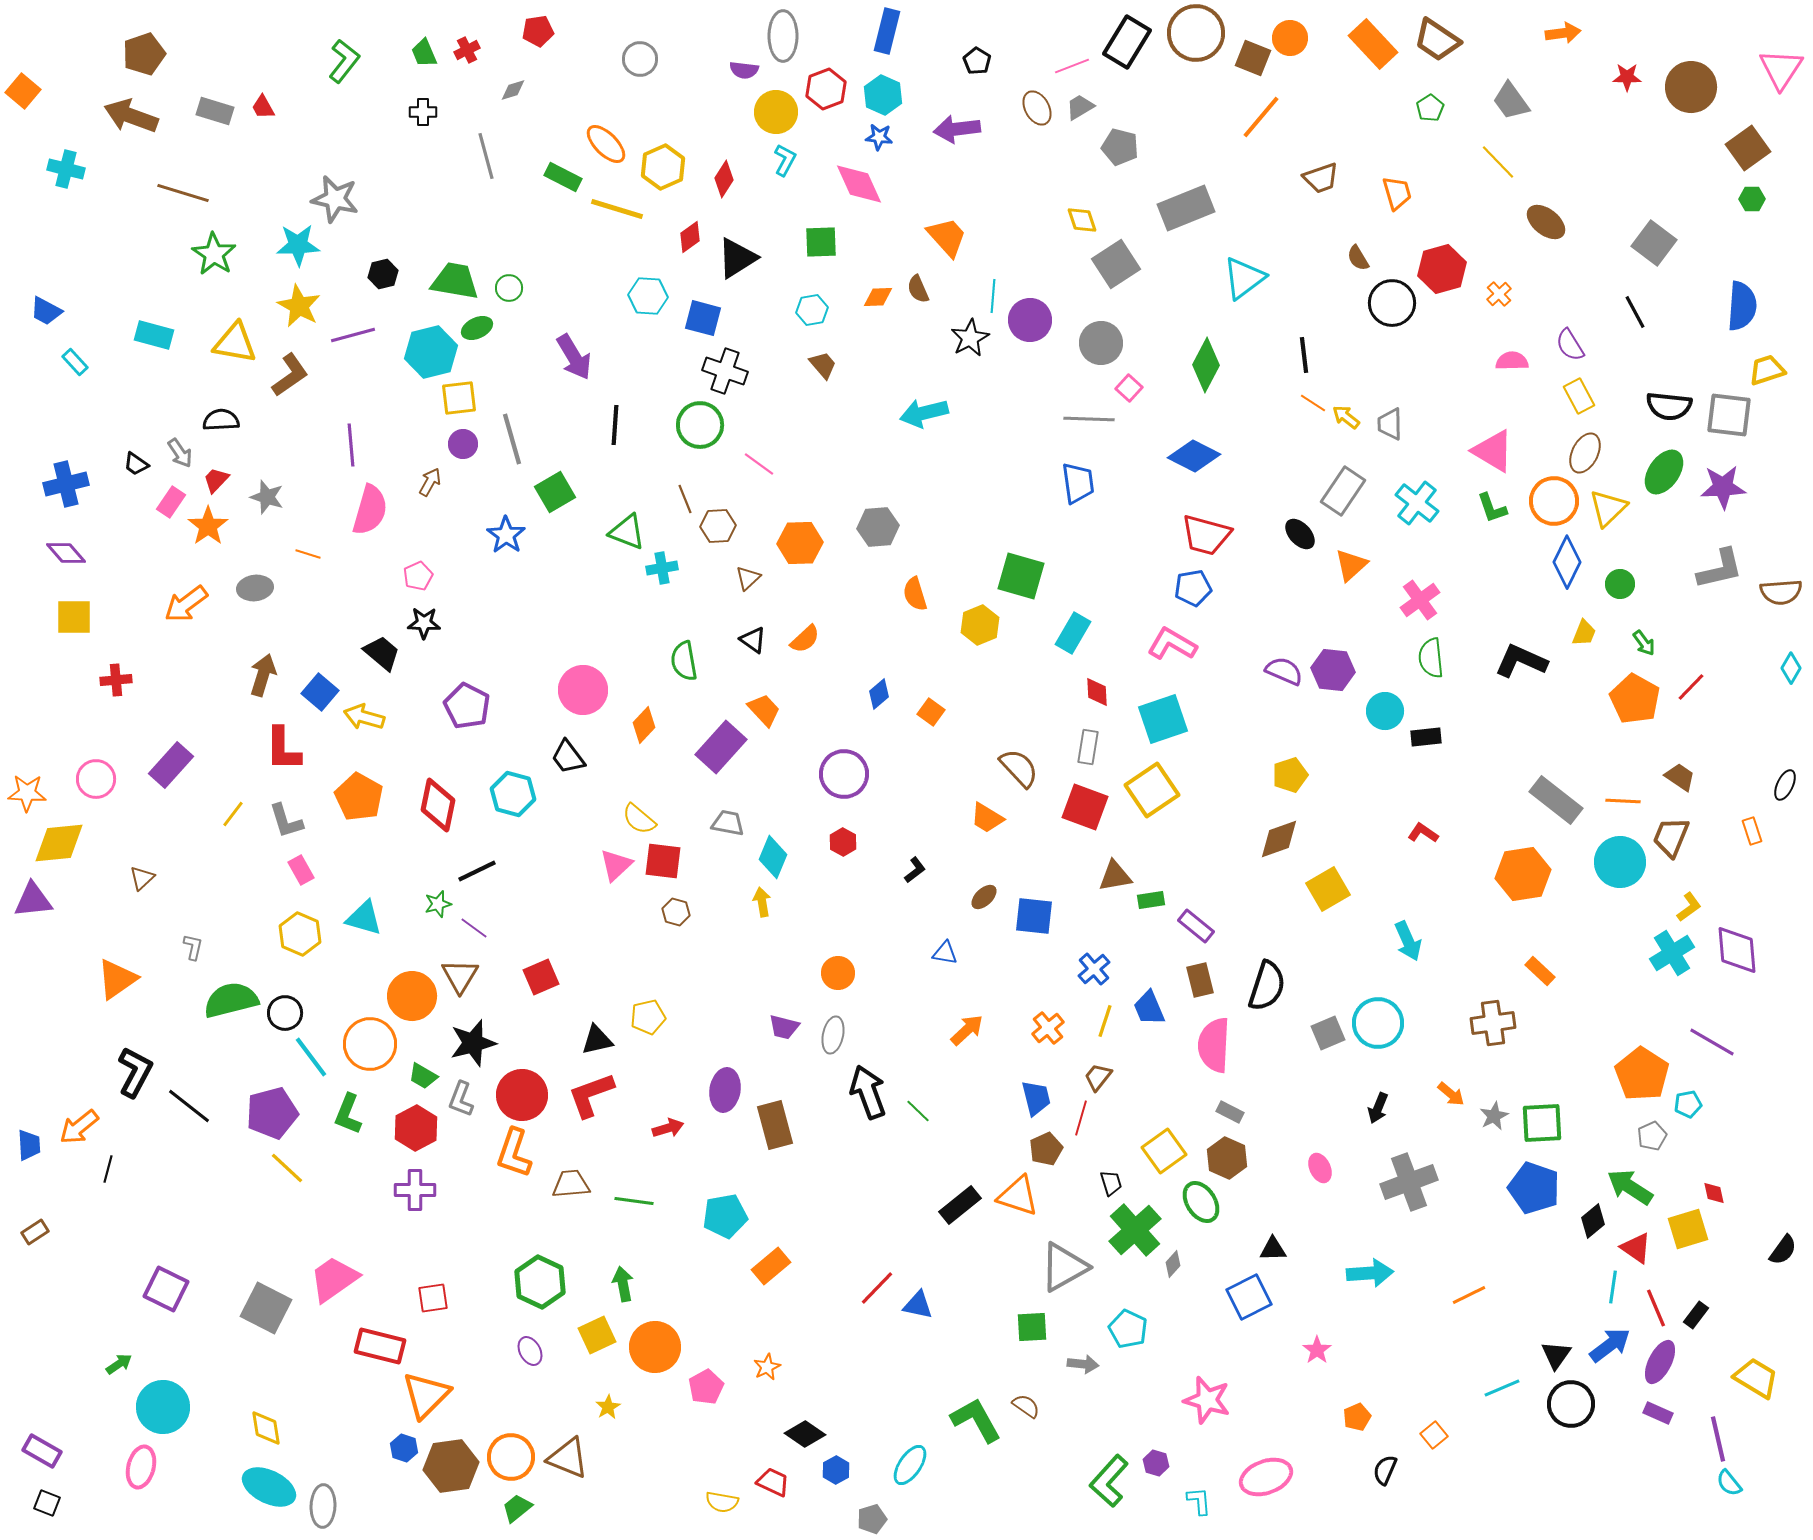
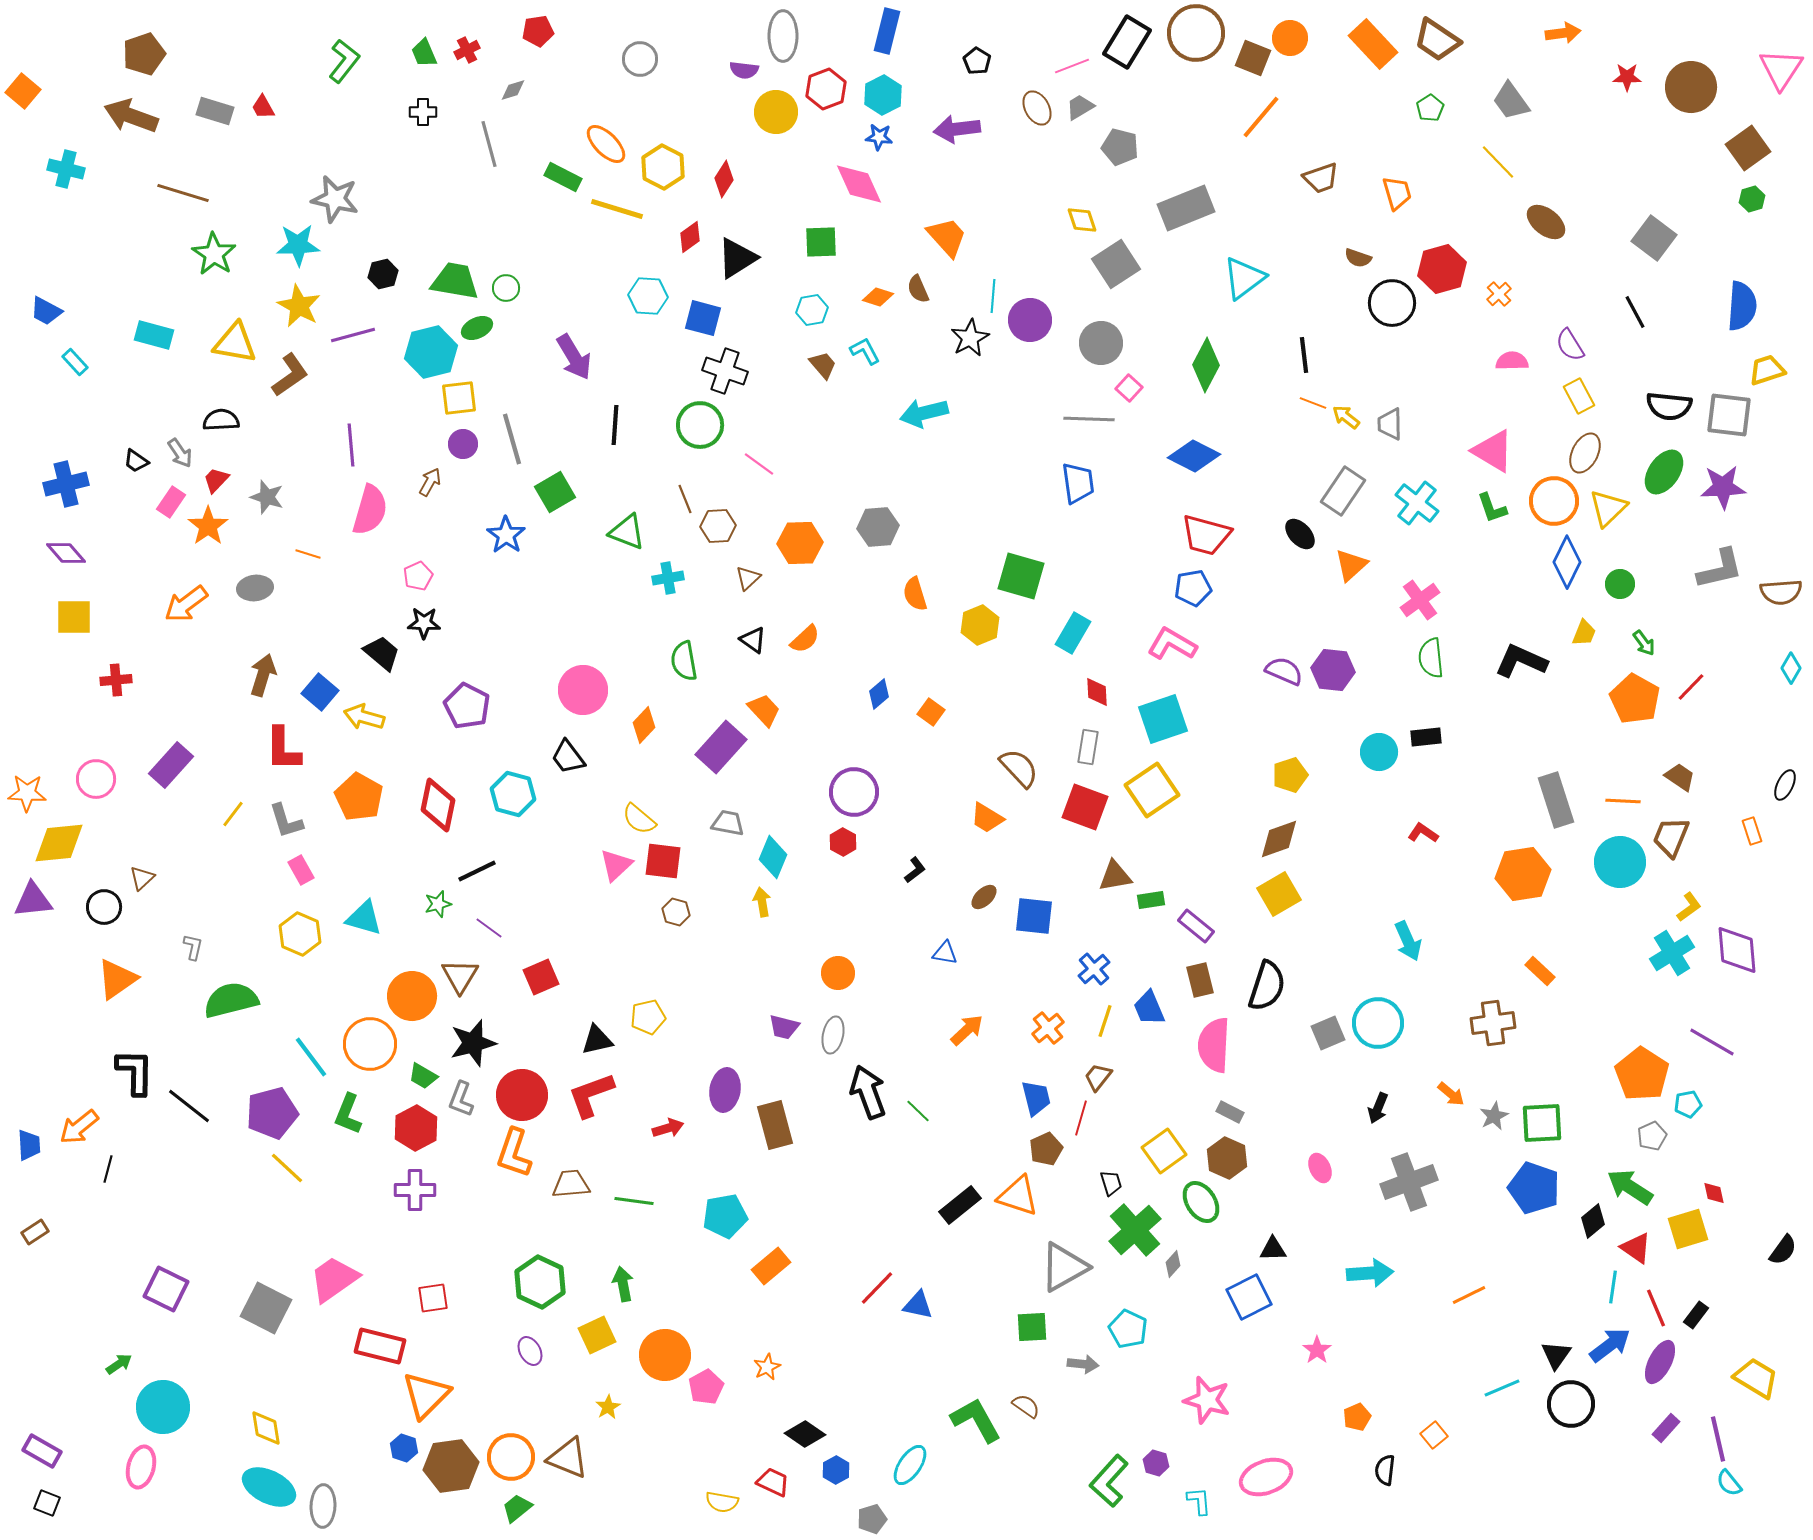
cyan hexagon at (883, 95): rotated 9 degrees clockwise
gray line at (486, 156): moved 3 px right, 12 px up
cyan L-shape at (785, 160): moved 80 px right, 191 px down; rotated 56 degrees counterclockwise
yellow hexagon at (663, 167): rotated 9 degrees counterclockwise
green hexagon at (1752, 199): rotated 15 degrees counterclockwise
gray square at (1654, 243): moved 5 px up
brown semicircle at (1358, 258): rotated 40 degrees counterclockwise
green circle at (509, 288): moved 3 px left
orange diamond at (878, 297): rotated 20 degrees clockwise
orange line at (1313, 403): rotated 12 degrees counterclockwise
black trapezoid at (136, 464): moved 3 px up
cyan cross at (662, 568): moved 6 px right, 10 px down
cyan circle at (1385, 711): moved 6 px left, 41 px down
purple circle at (844, 774): moved 10 px right, 18 px down
gray rectangle at (1556, 800): rotated 34 degrees clockwise
yellow square at (1328, 889): moved 49 px left, 5 px down
purple line at (474, 928): moved 15 px right
black circle at (285, 1013): moved 181 px left, 106 px up
black L-shape at (135, 1072): rotated 27 degrees counterclockwise
orange circle at (655, 1347): moved 10 px right, 8 px down
purple rectangle at (1658, 1413): moved 8 px right, 15 px down; rotated 72 degrees counterclockwise
black semicircle at (1385, 1470): rotated 16 degrees counterclockwise
